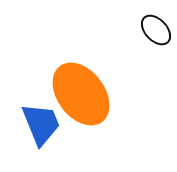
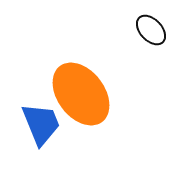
black ellipse: moved 5 px left
